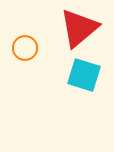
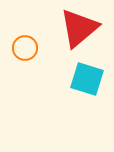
cyan square: moved 3 px right, 4 px down
